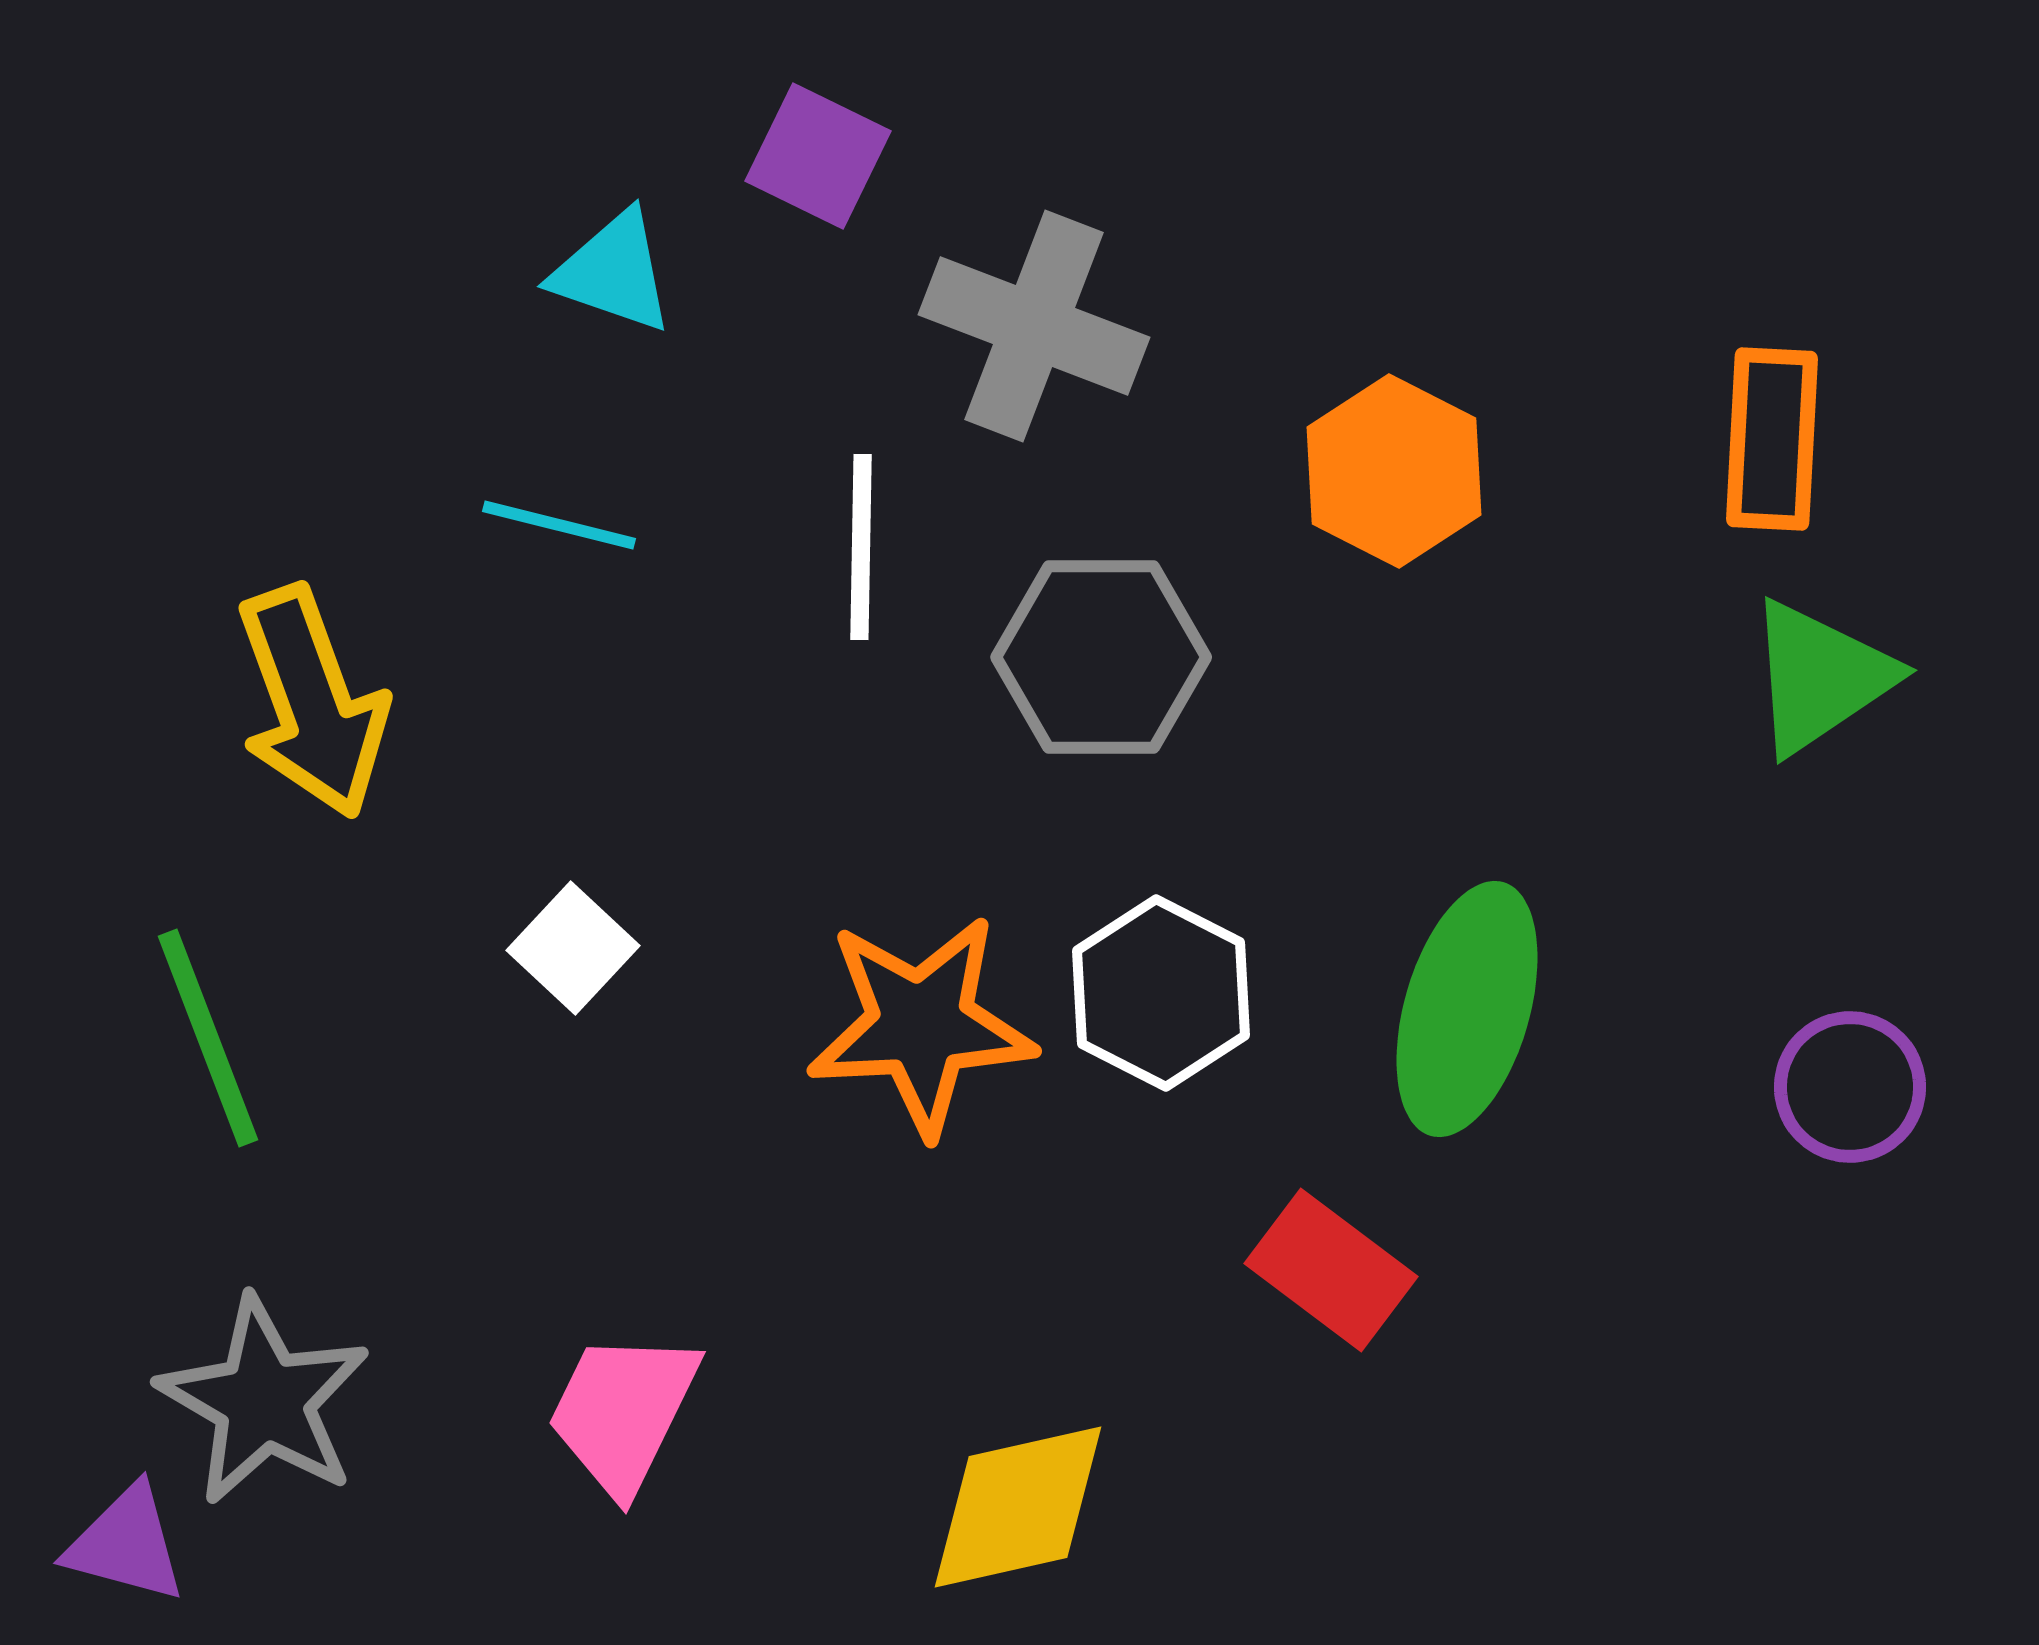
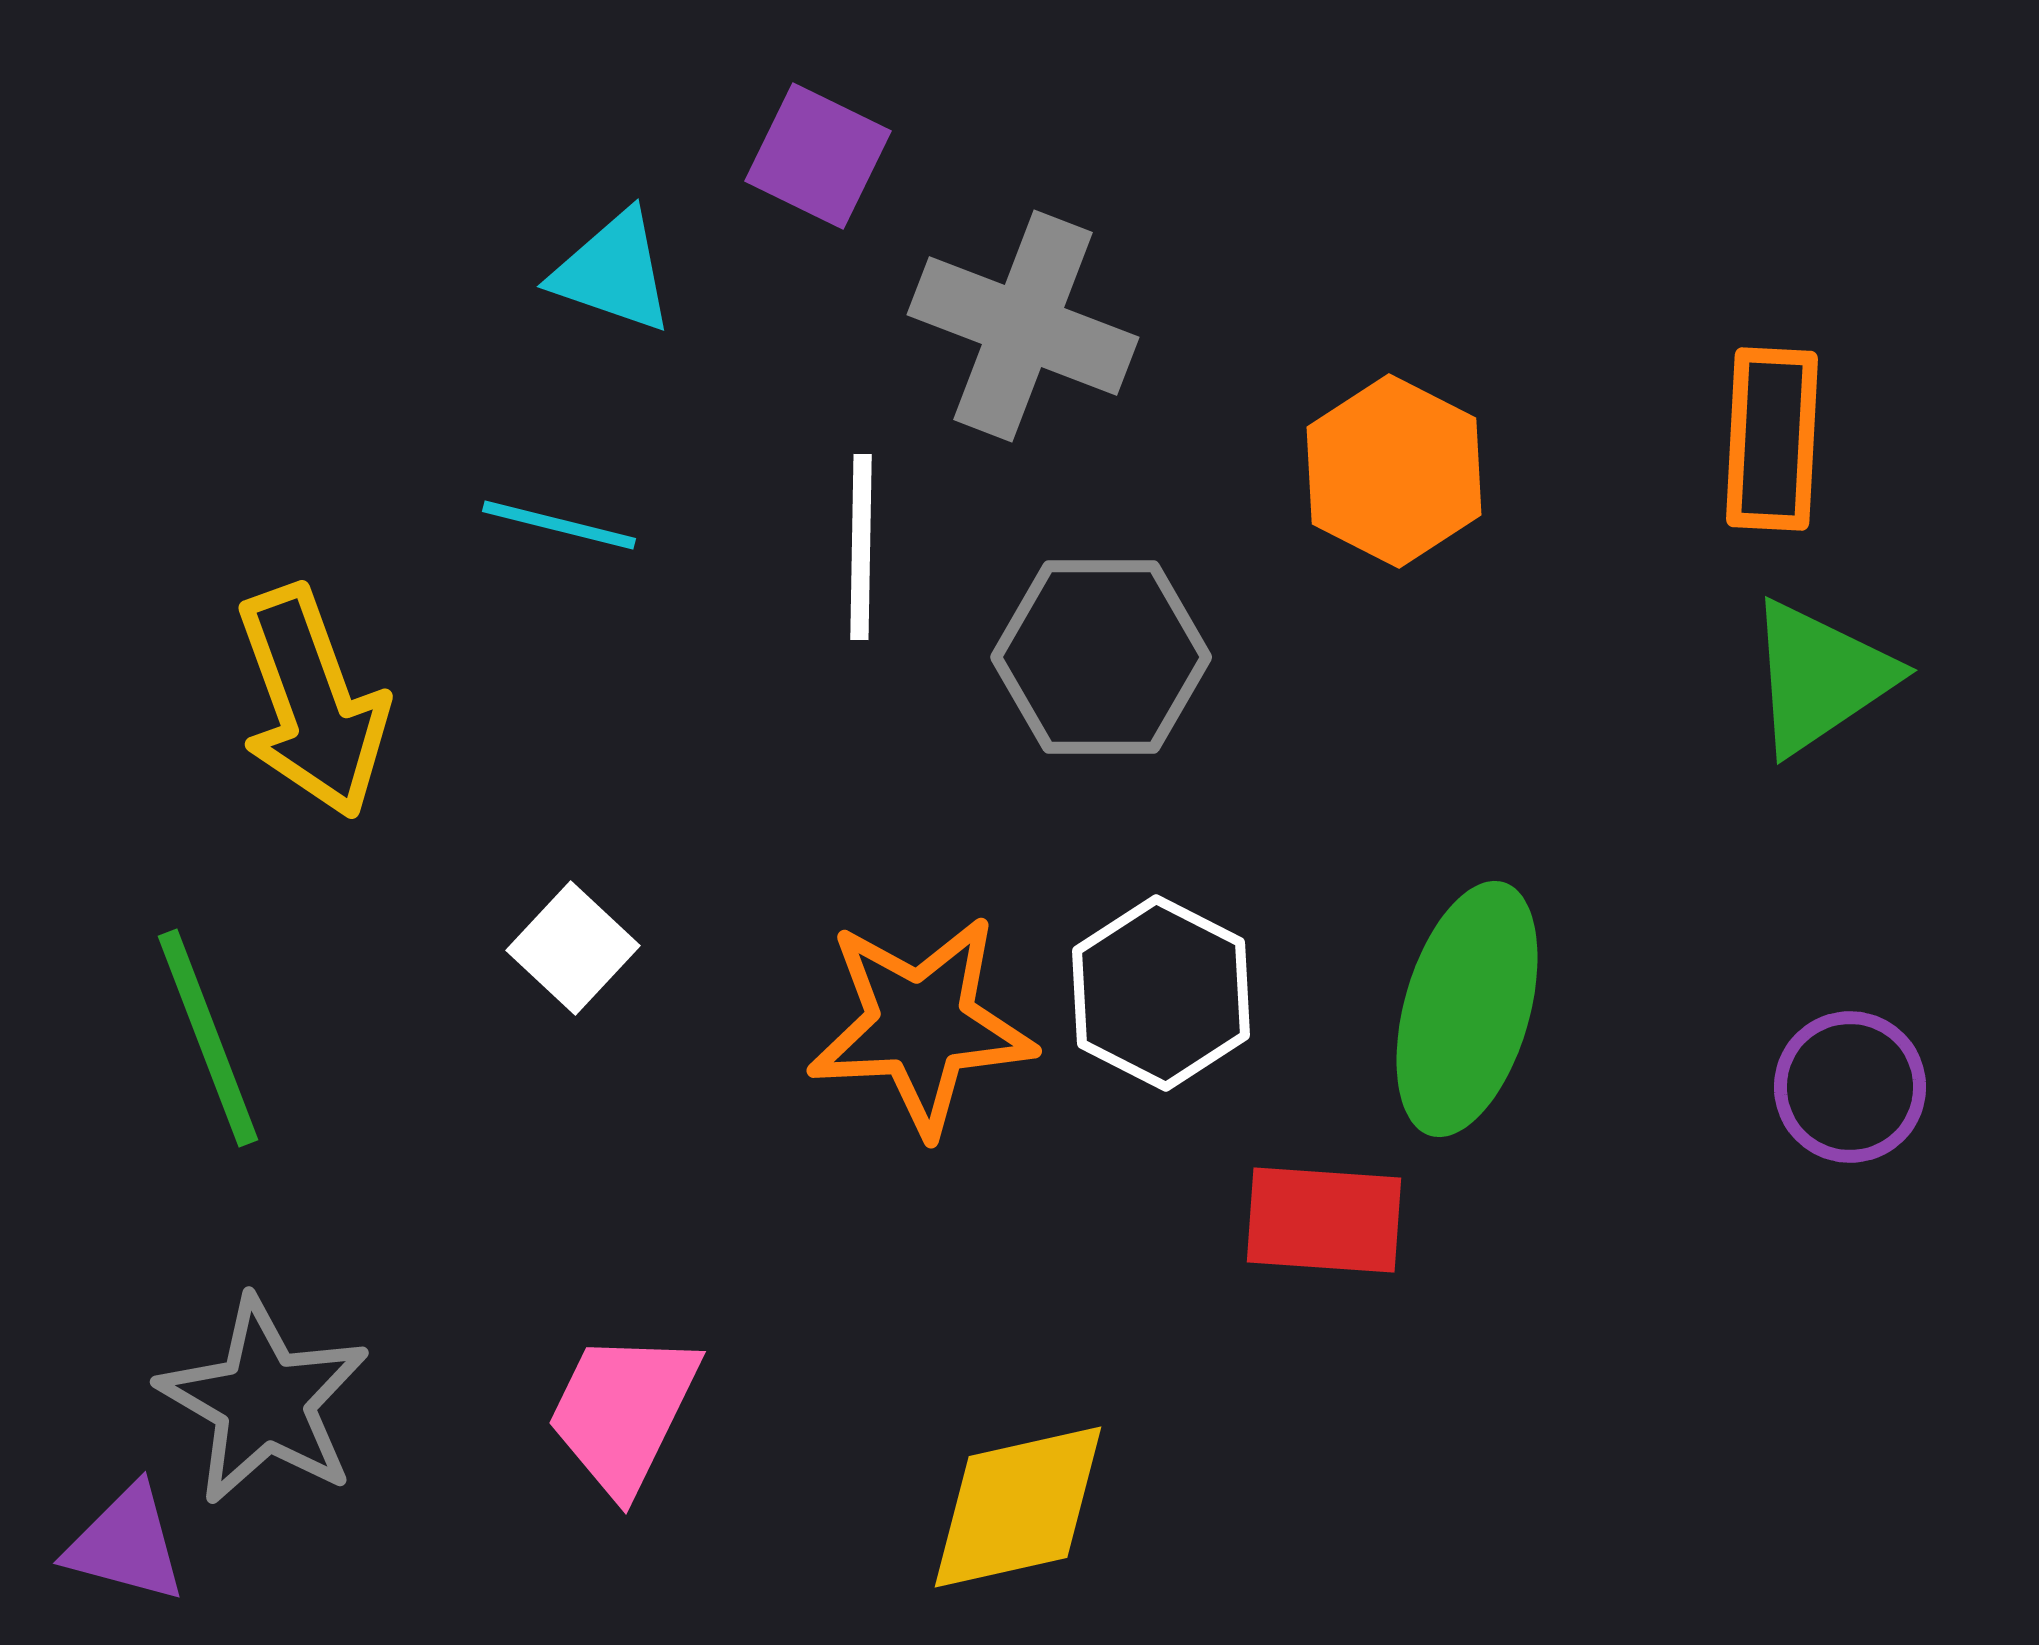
gray cross: moved 11 px left
red rectangle: moved 7 px left, 50 px up; rotated 33 degrees counterclockwise
